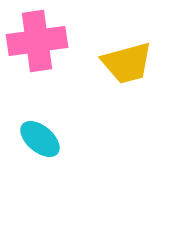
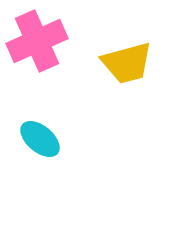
pink cross: rotated 16 degrees counterclockwise
